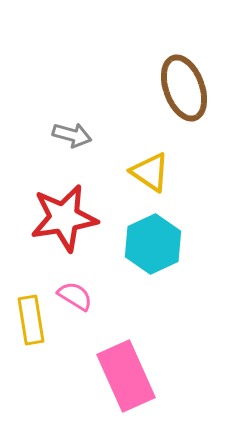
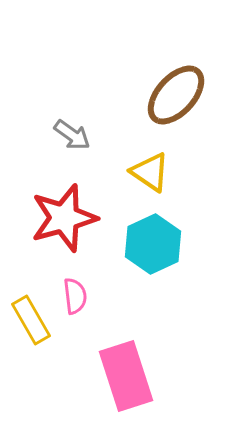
brown ellipse: moved 8 px left, 7 px down; rotated 62 degrees clockwise
gray arrow: rotated 21 degrees clockwise
red star: rotated 6 degrees counterclockwise
pink semicircle: rotated 51 degrees clockwise
yellow rectangle: rotated 21 degrees counterclockwise
pink rectangle: rotated 6 degrees clockwise
